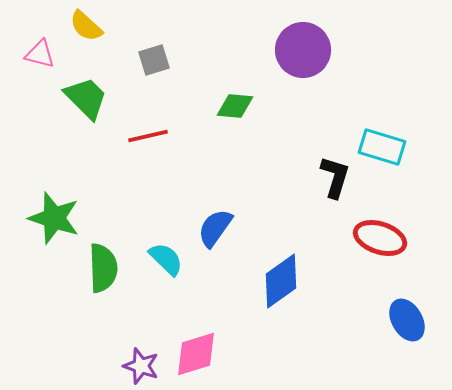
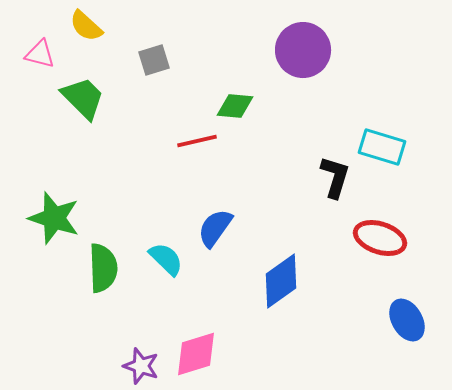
green trapezoid: moved 3 px left
red line: moved 49 px right, 5 px down
